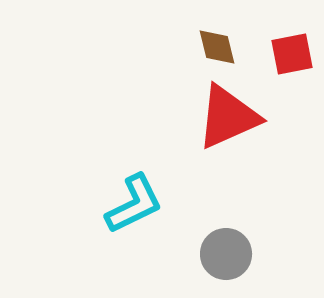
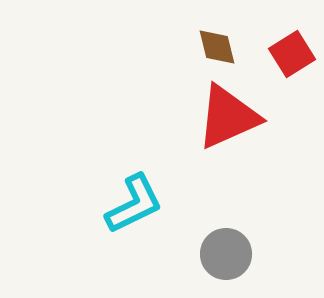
red square: rotated 21 degrees counterclockwise
